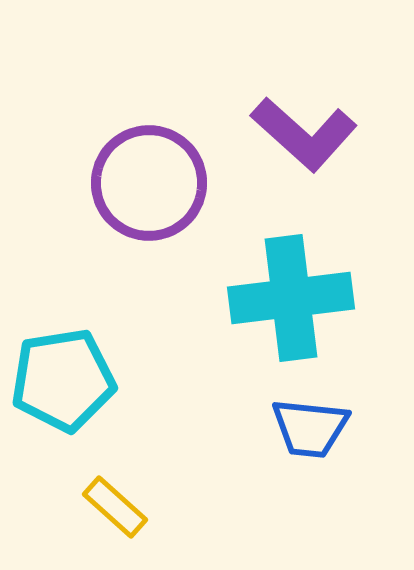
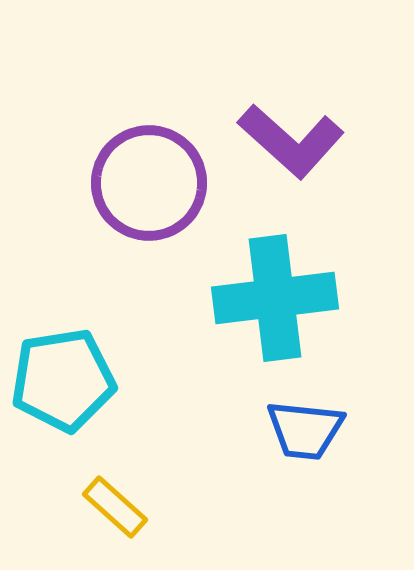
purple L-shape: moved 13 px left, 7 px down
cyan cross: moved 16 px left
blue trapezoid: moved 5 px left, 2 px down
